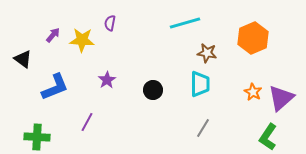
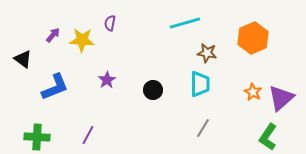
purple line: moved 1 px right, 13 px down
